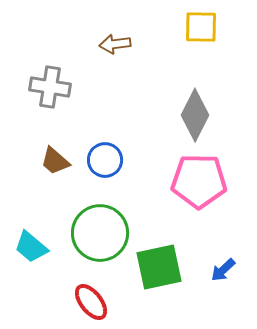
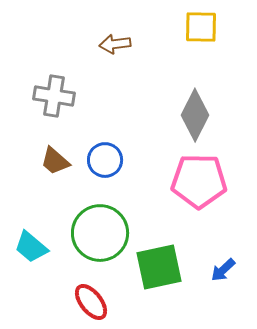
gray cross: moved 4 px right, 9 px down
